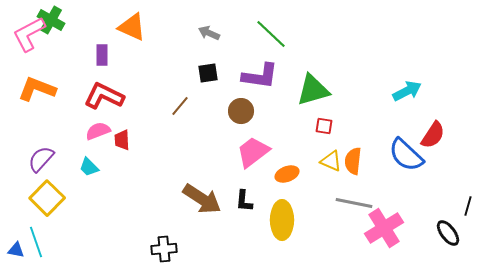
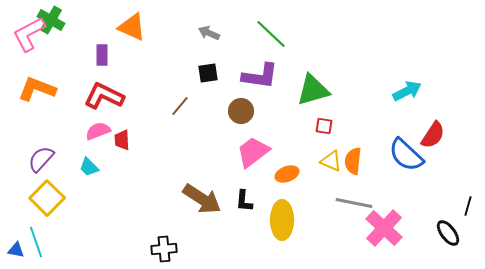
pink cross: rotated 15 degrees counterclockwise
